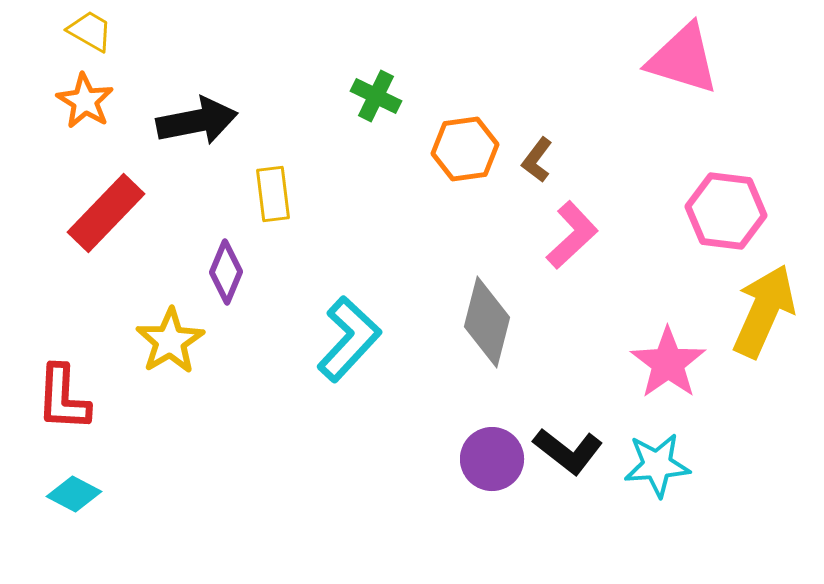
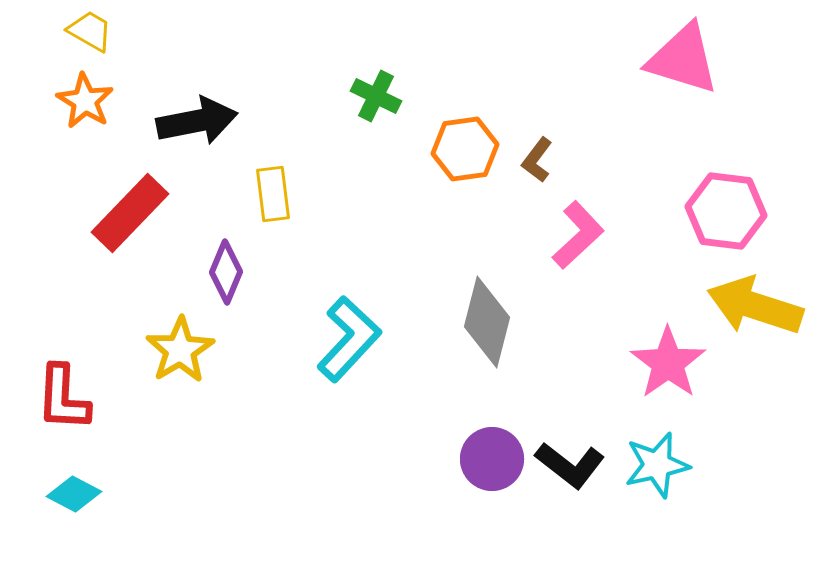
red rectangle: moved 24 px right
pink L-shape: moved 6 px right
yellow arrow: moved 9 px left, 5 px up; rotated 96 degrees counterclockwise
yellow star: moved 10 px right, 9 px down
black L-shape: moved 2 px right, 14 px down
cyan star: rotated 8 degrees counterclockwise
